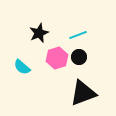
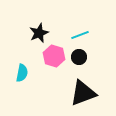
cyan line: moved 2 px right
pink hexagon: moved 3 px left, 2 px up; rotated 25 degrees counterclockwise
cyan semicircle: moved 6 px down; rotated 120 degrees counterclockwise
